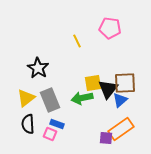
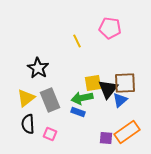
blue rectangle: moved 21 px right, 12 px up
orange rectangle: moved 6 px right, 3 px down
